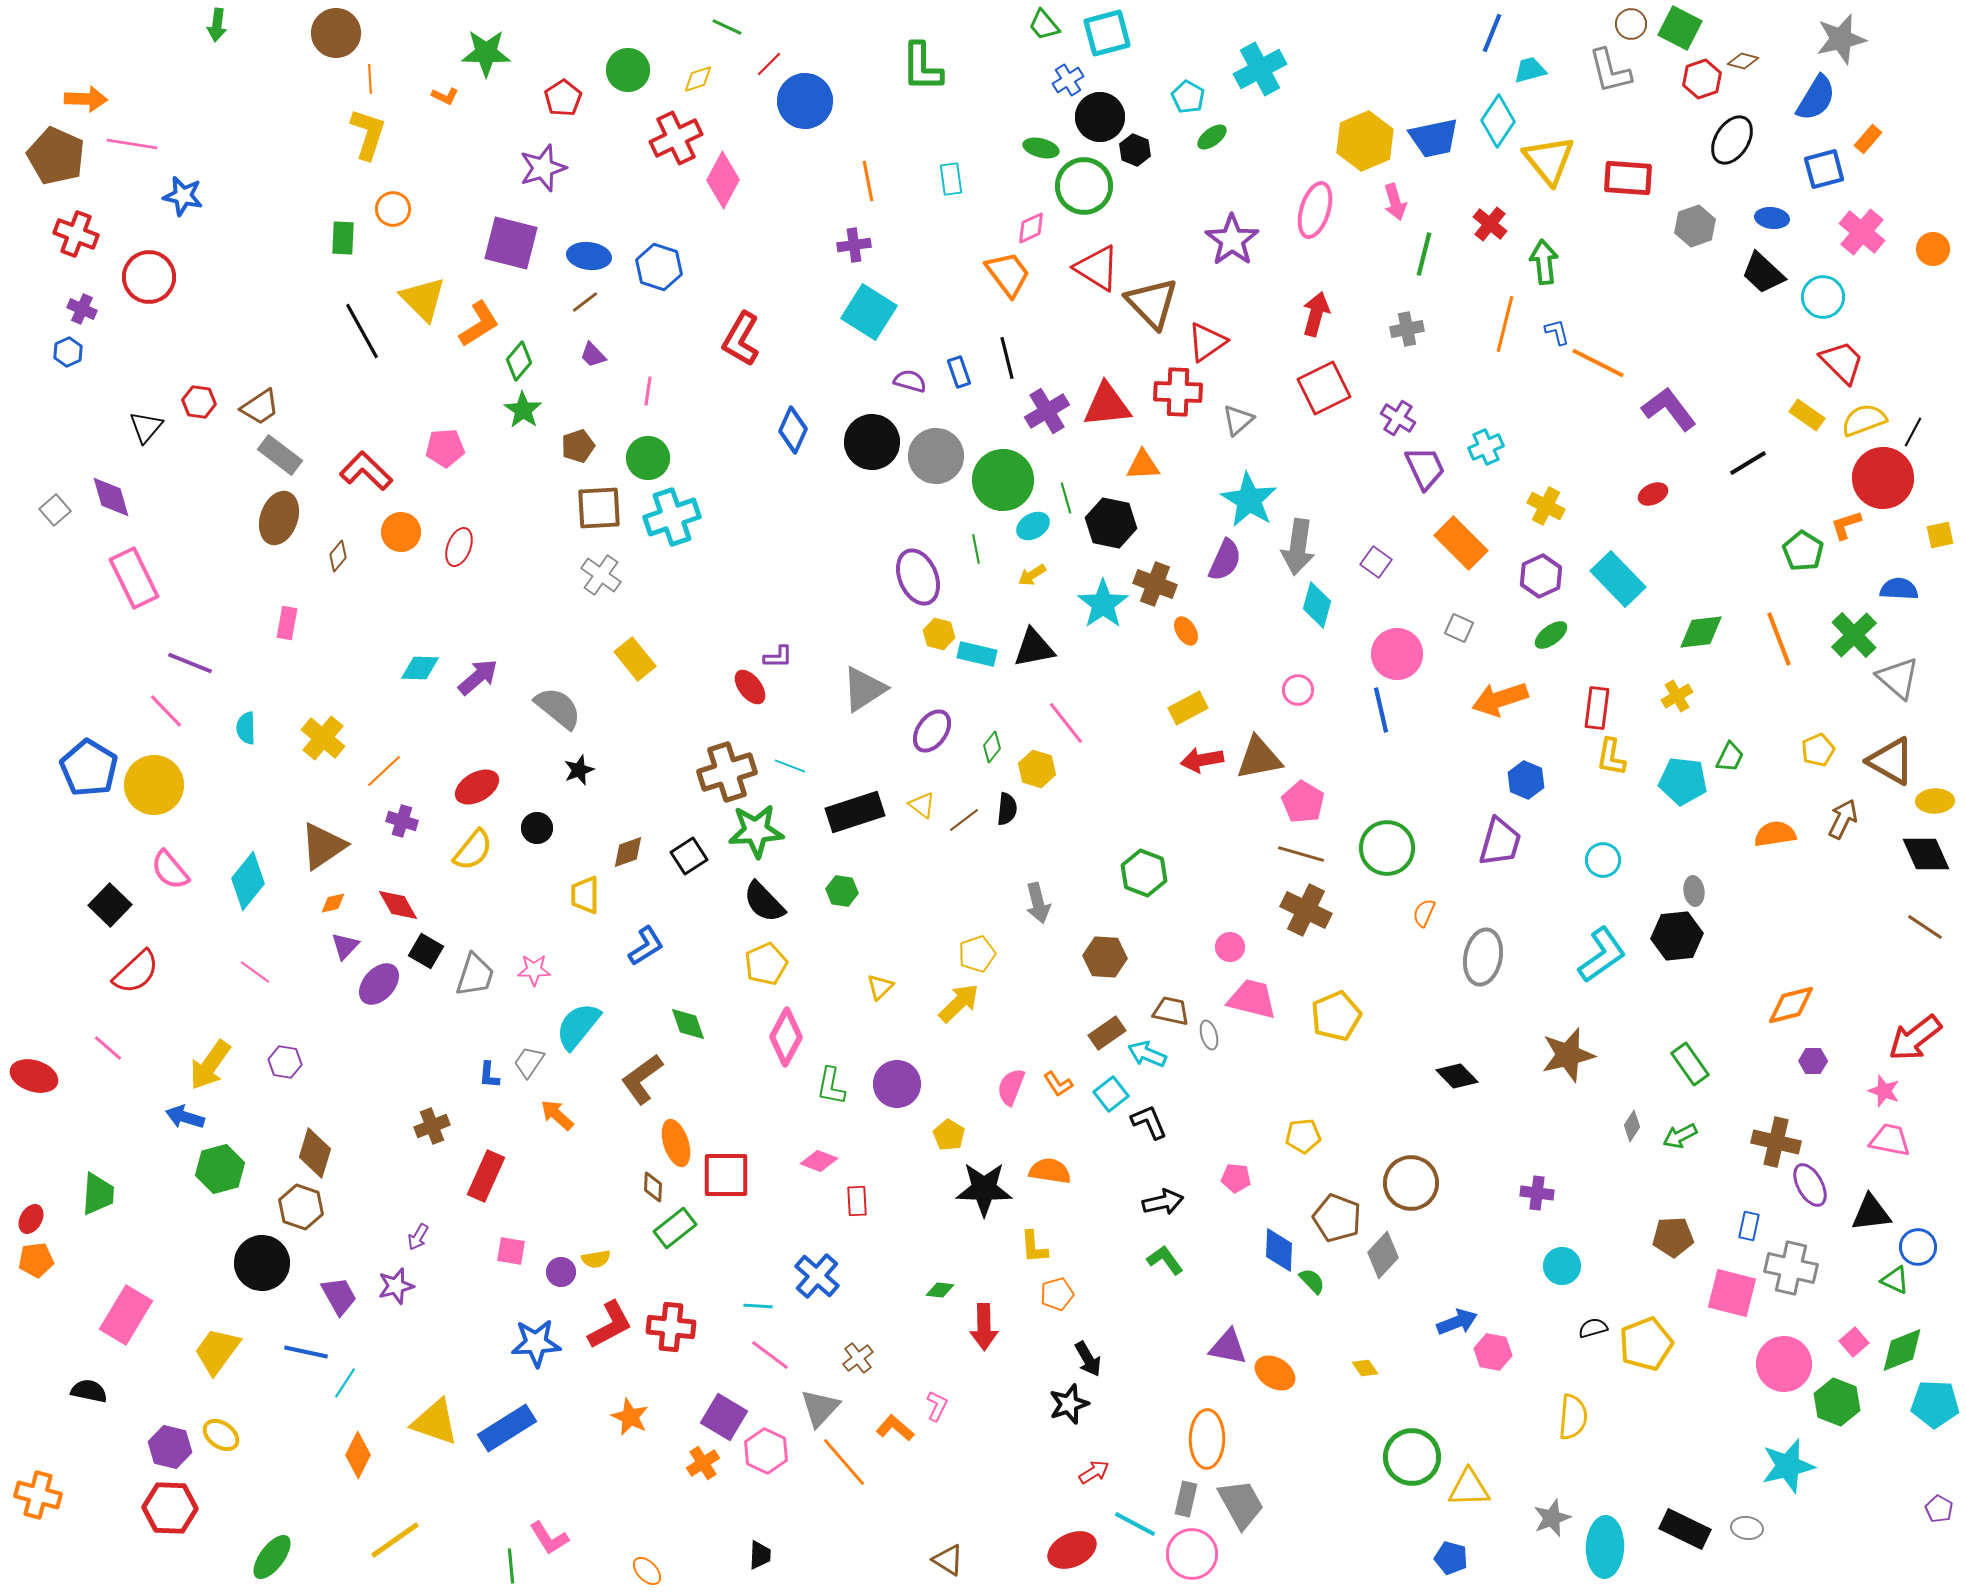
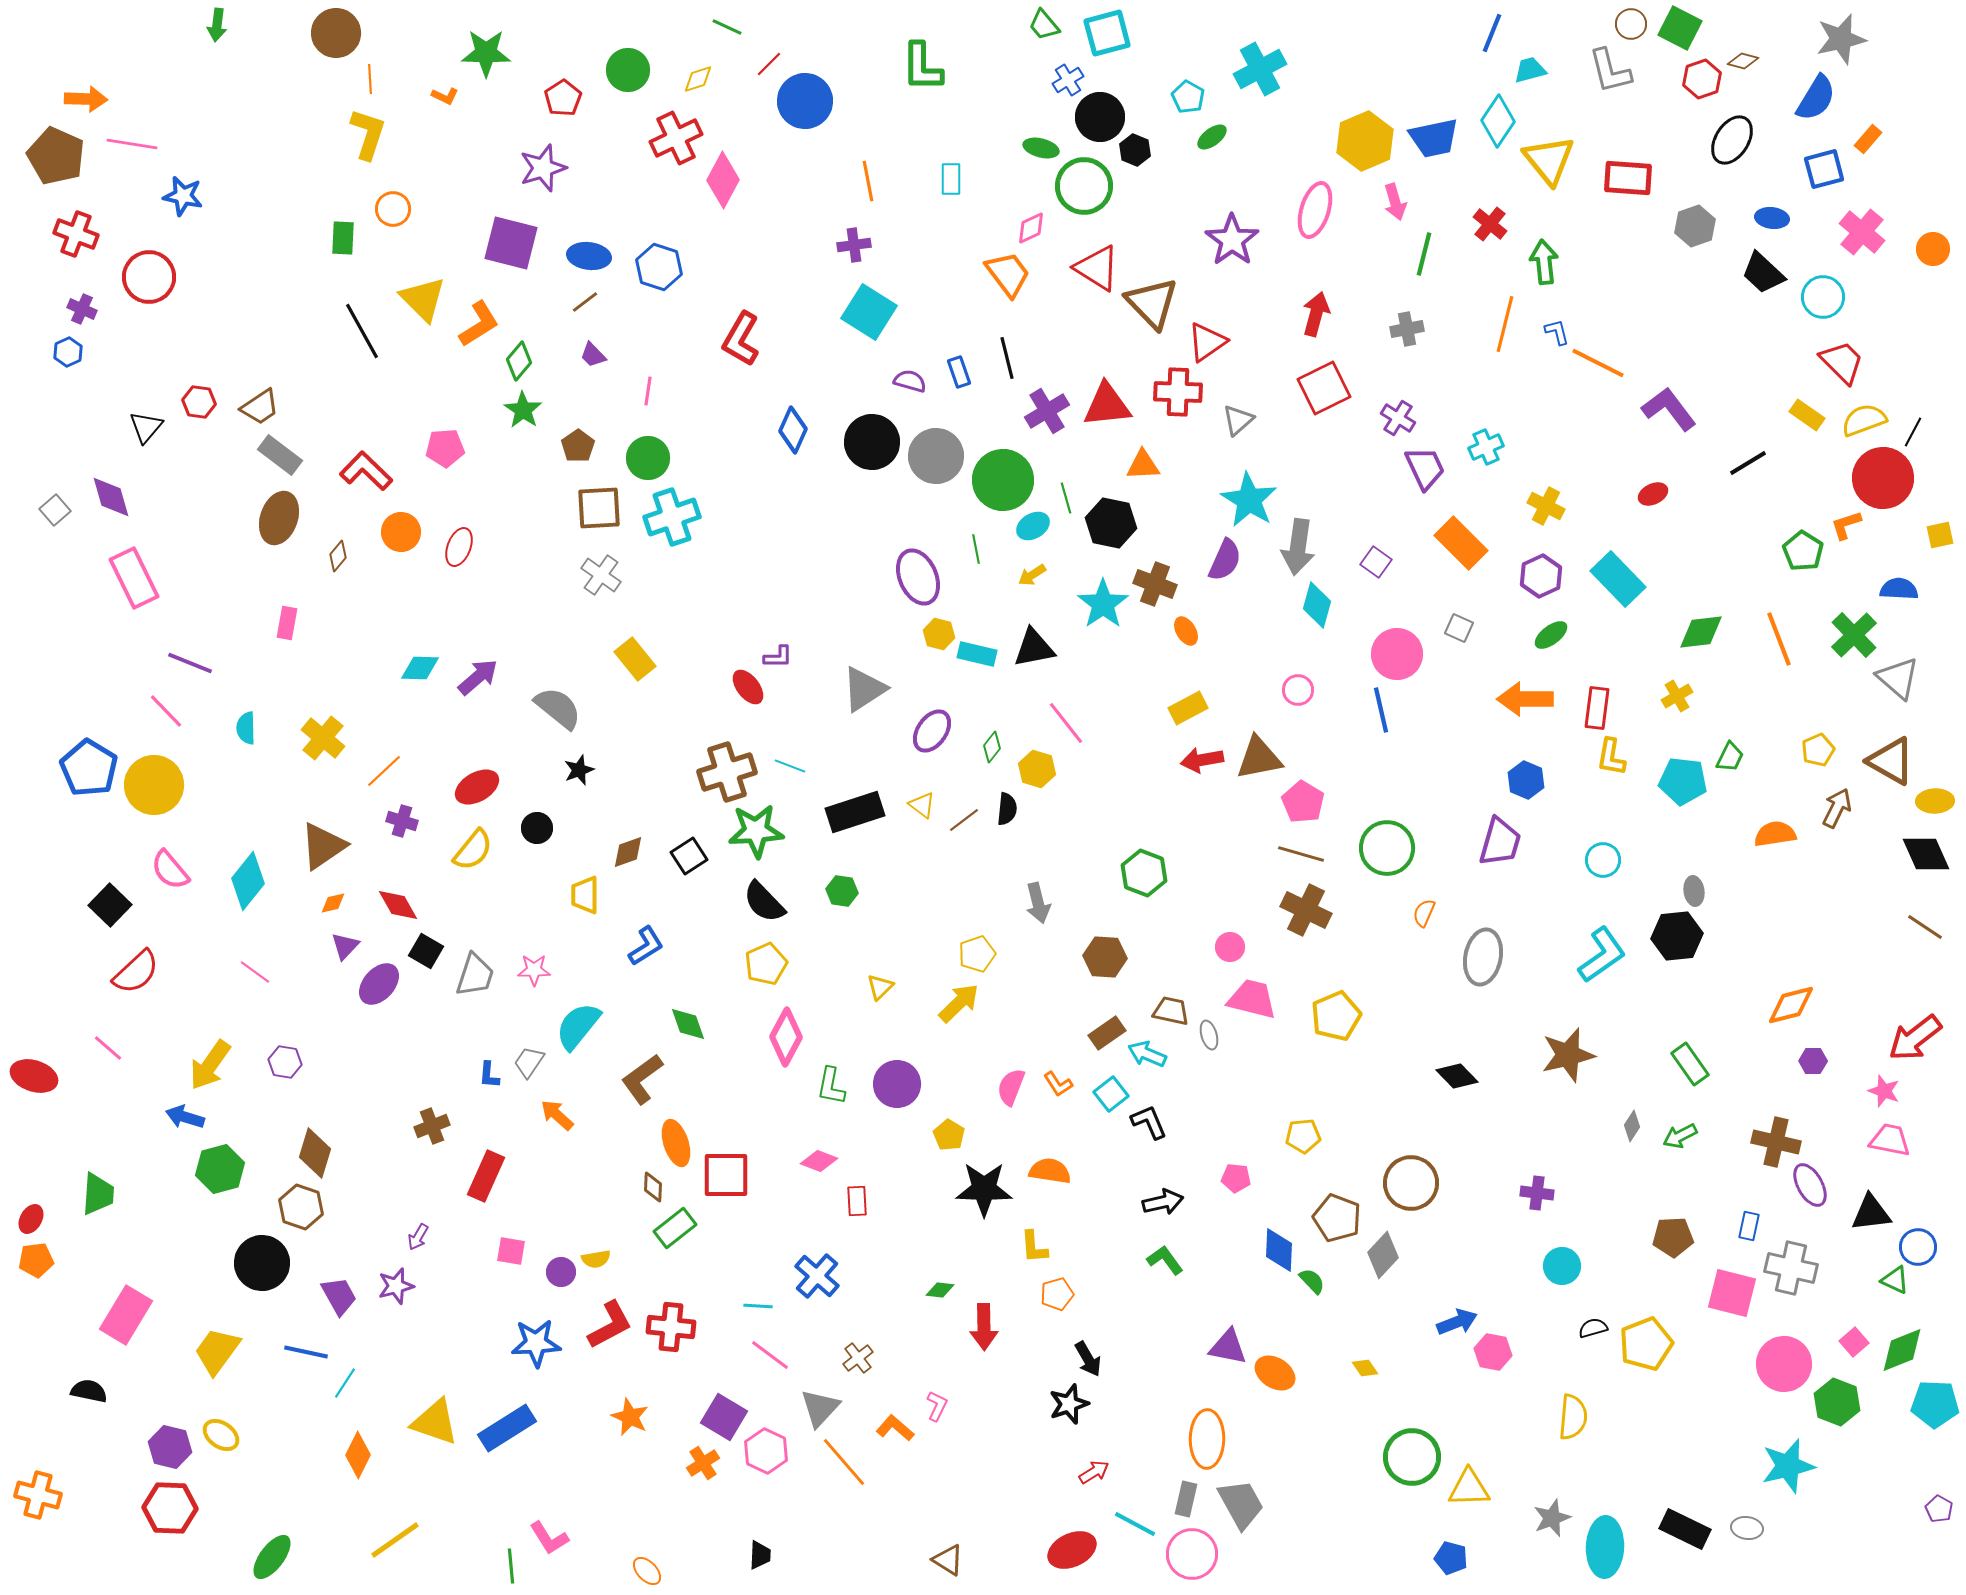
cyan rectangle at (951, 179): rotated 8 degrees clockwise
brown pentagon at (578, 446): rotated 16 degrees counterclockwise
red ellipse at (750, 687): moved 2 px left
orange arrow at (1500, 699): moved 25 px right; rotated 18 degrees clockwise
brown arrow at (1843, 819): moved 6 px left, 11 px up
